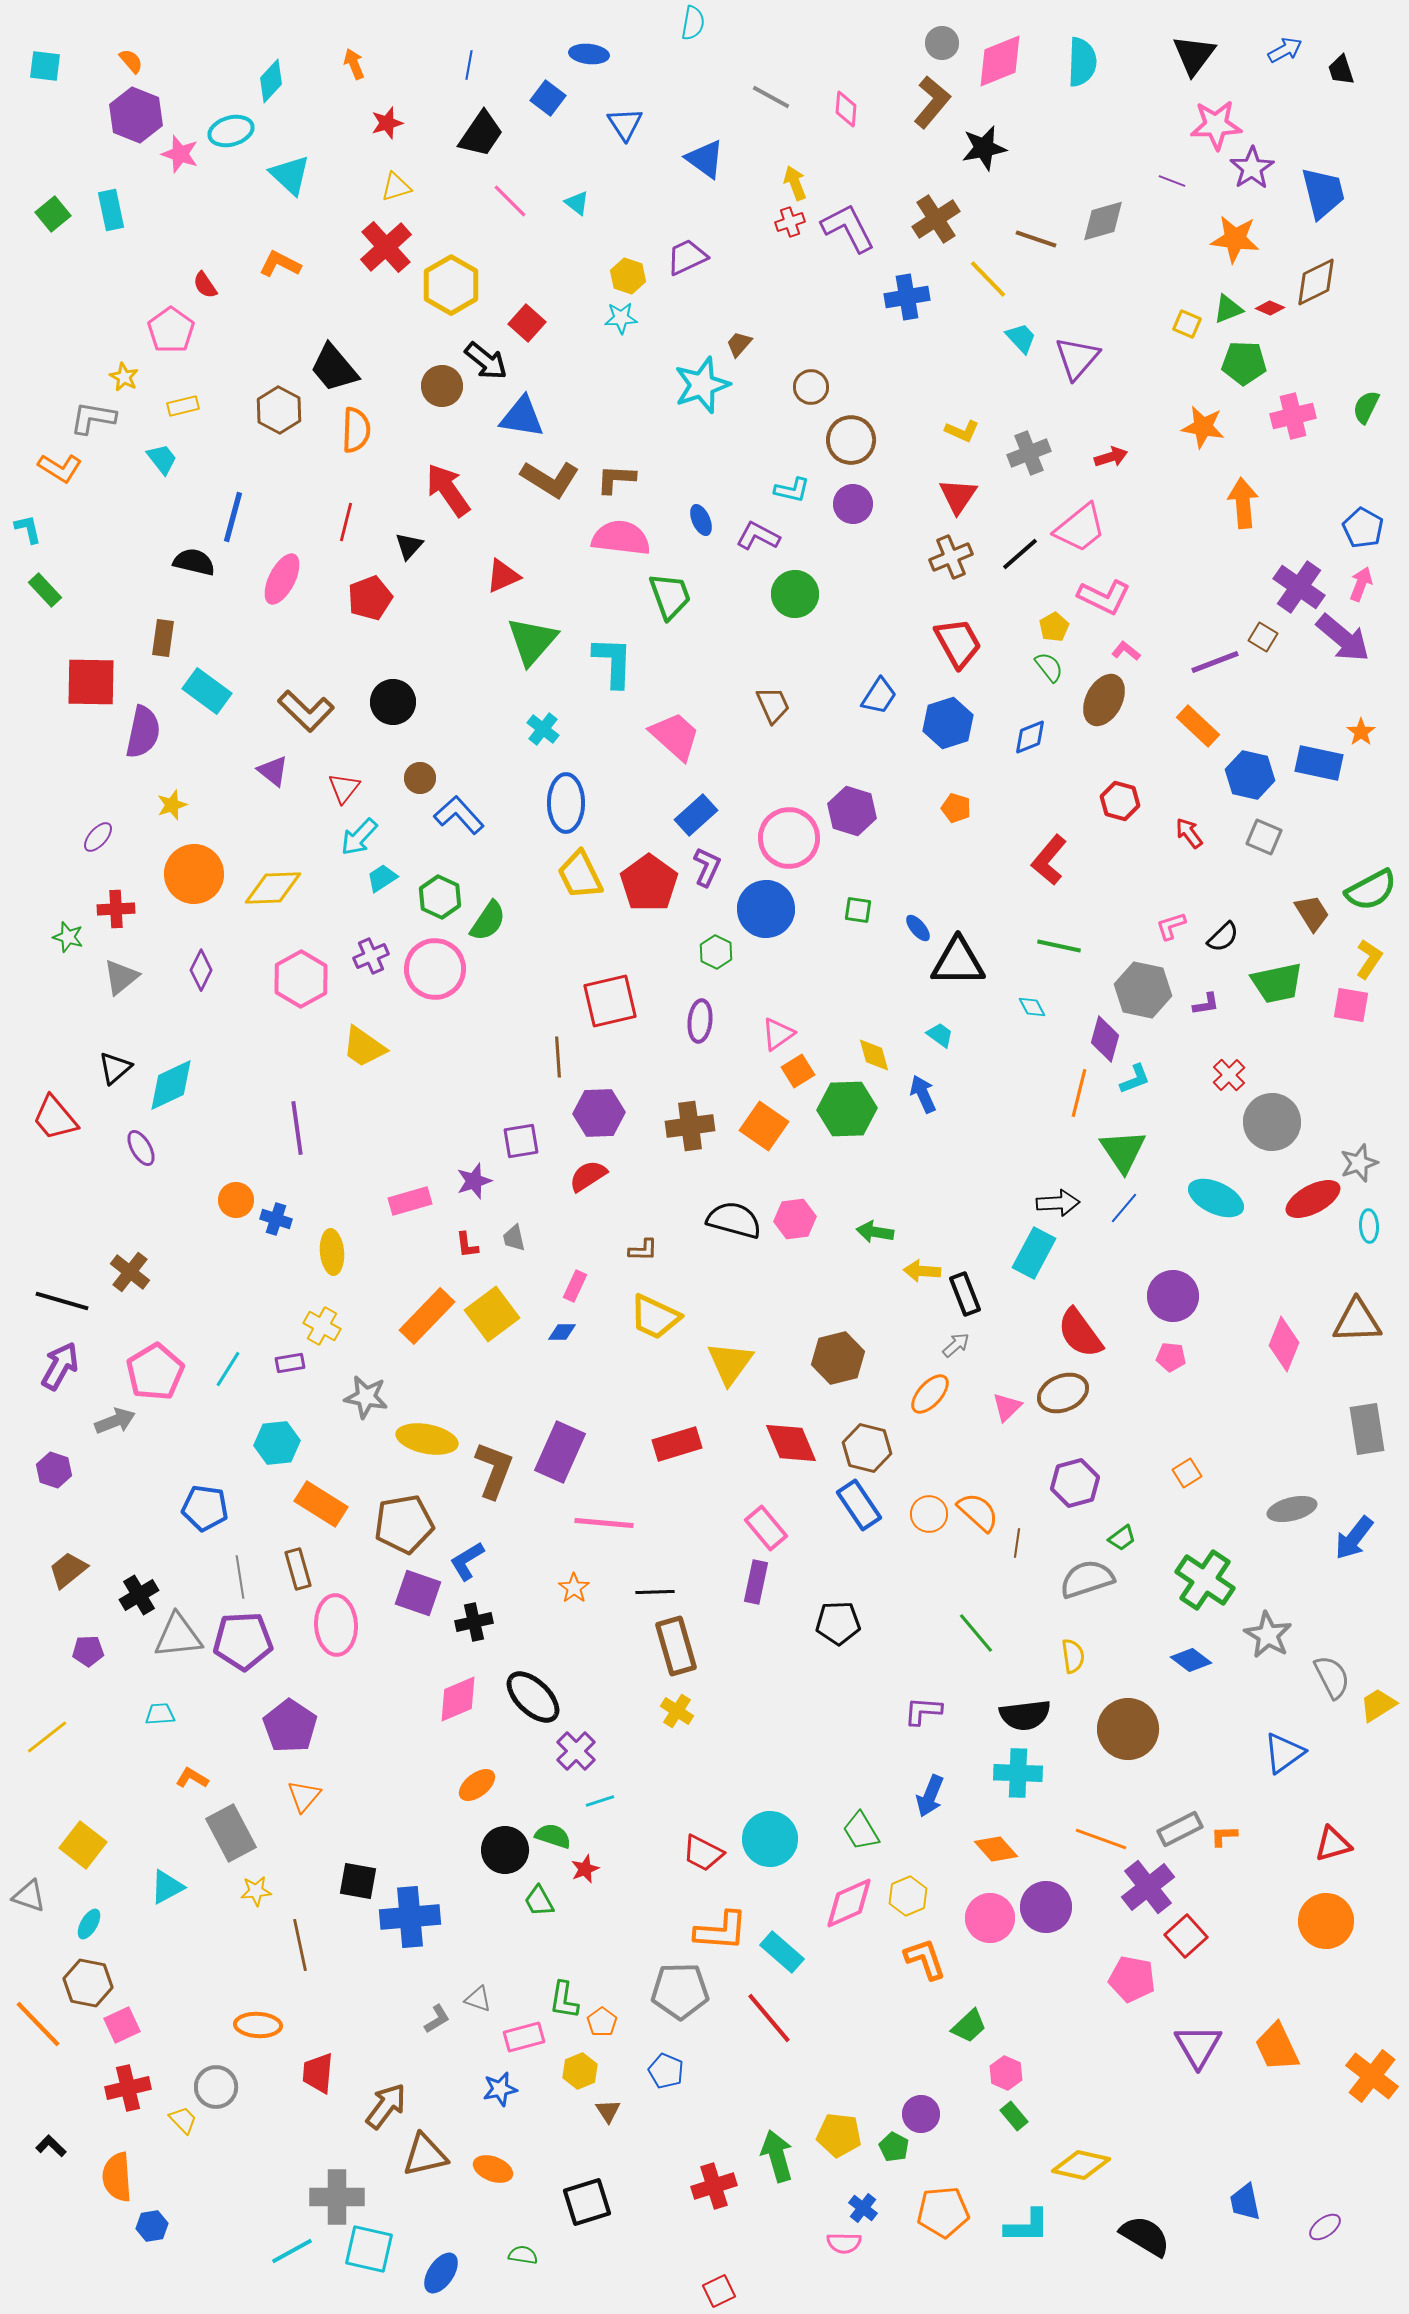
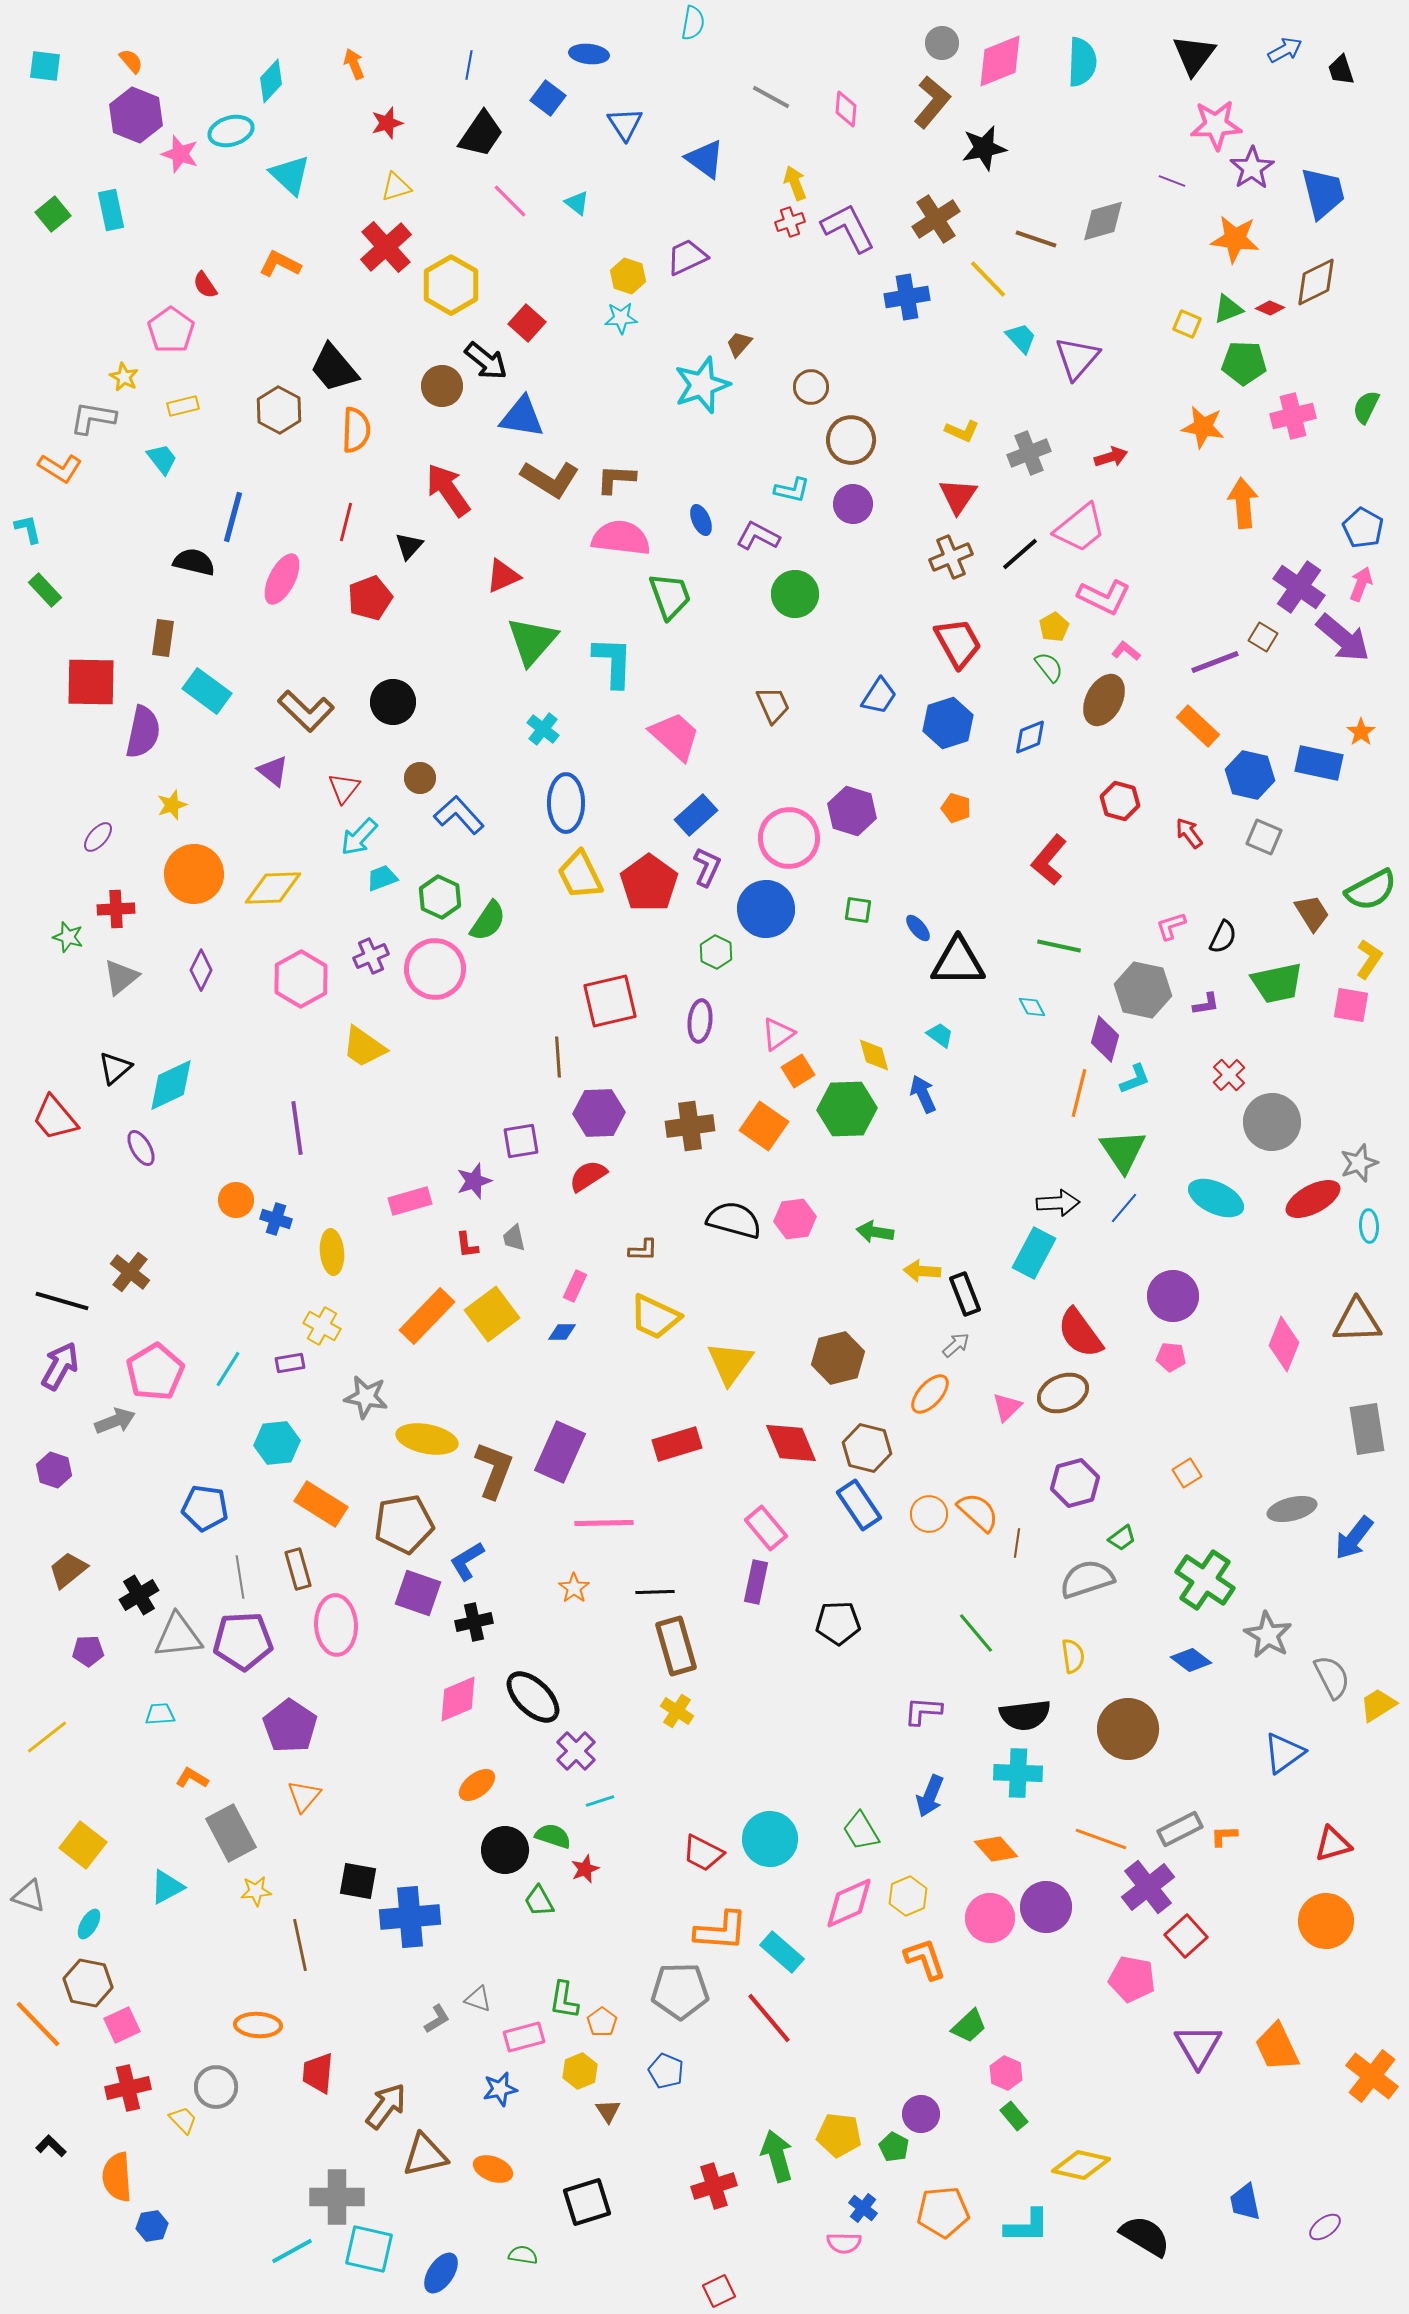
cyan trapezoid at (382, 878): rotated 12 degrees clockwise
black semicircle at (1223, 937): rotated 20 degrees counterclockwise
pink line at (604, 1523): rotated 6 degrees counterclockwise
